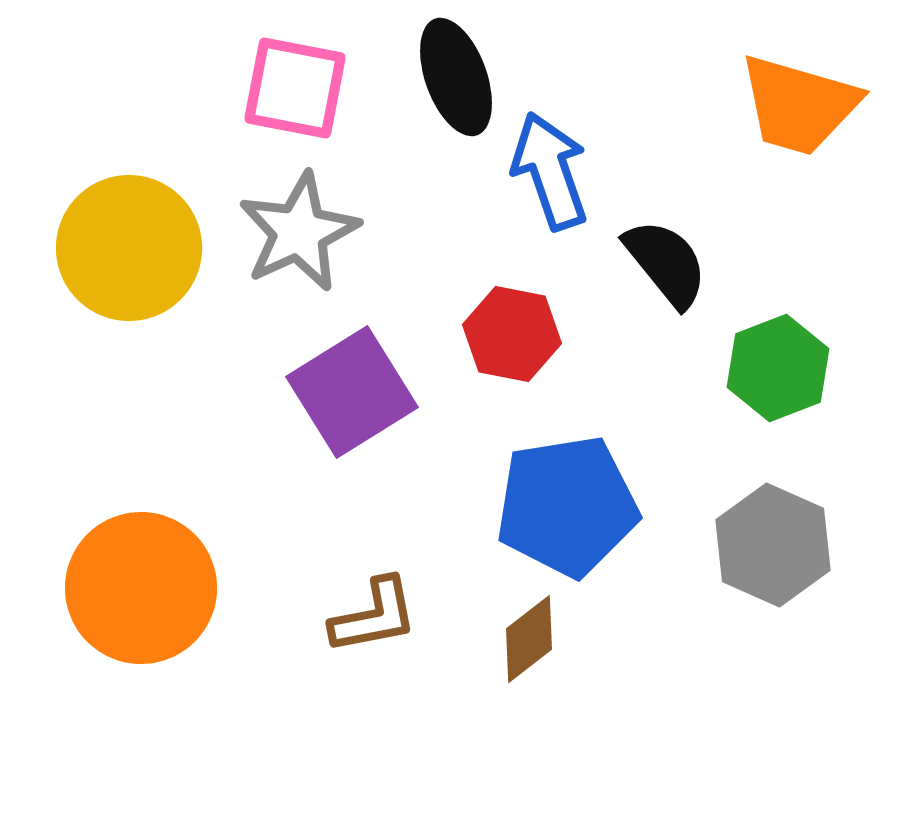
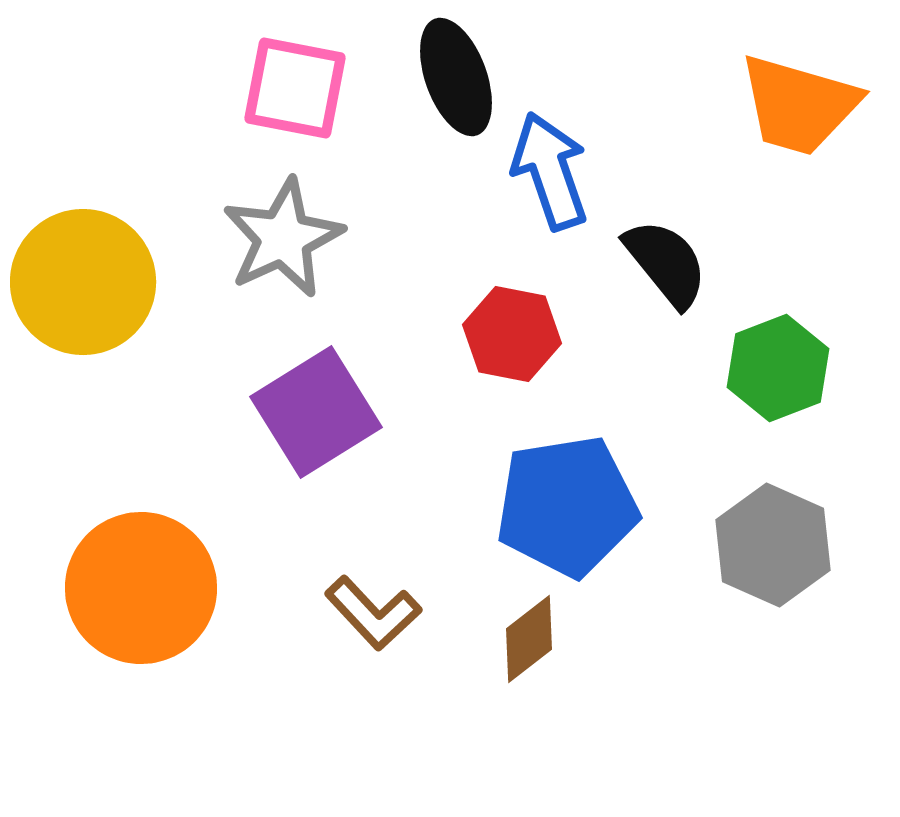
gray star: moved 16 px left, 6 px down
yellow circle: moved 46 px left, 34 px down
purple square: moved 36 px left, 20 px down
brown L-shape: moved 1 px left, 3 px up; rotated 58 degrees clockwise
